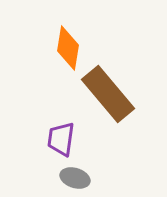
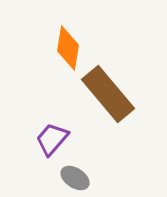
purple trapezoid: moved 9 px left; rotated 33 degrees clockwise
gray ellipse: rotated 16 degrees clockwise
